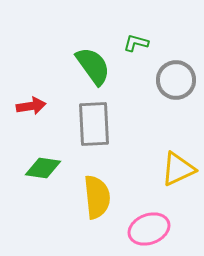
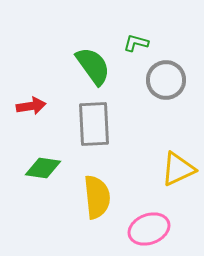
gray circle: moved 10 px left
